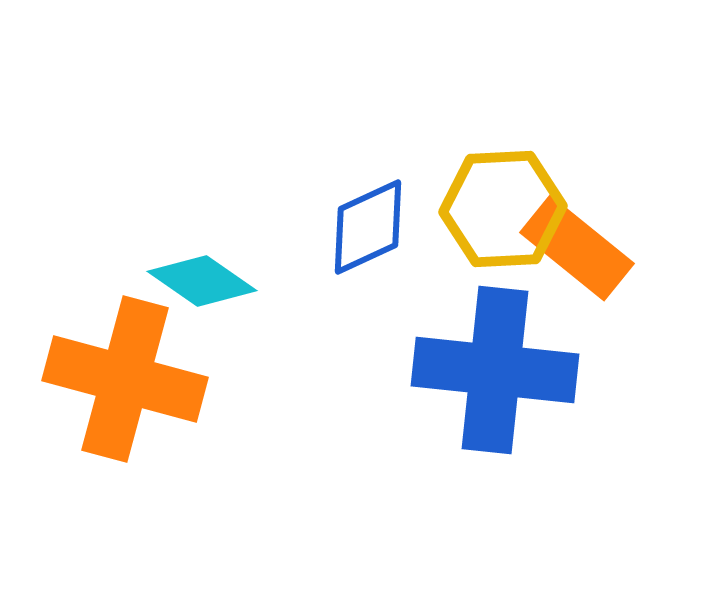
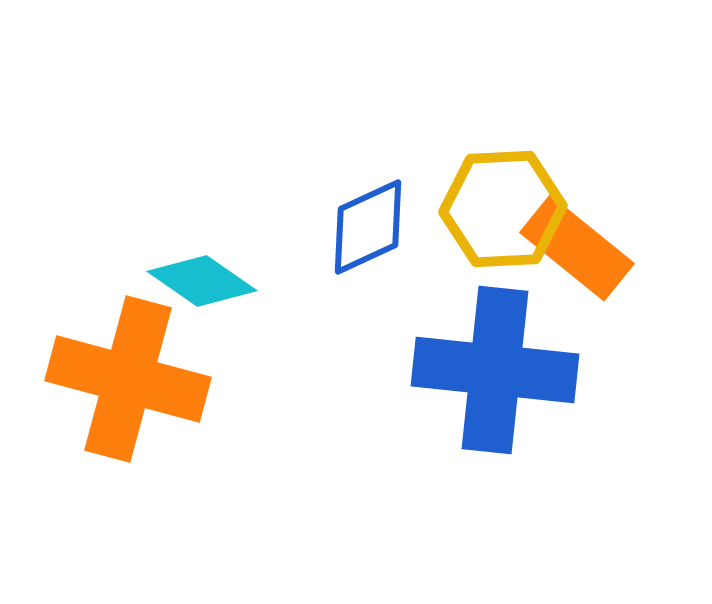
orange cross: moved 3 px right
